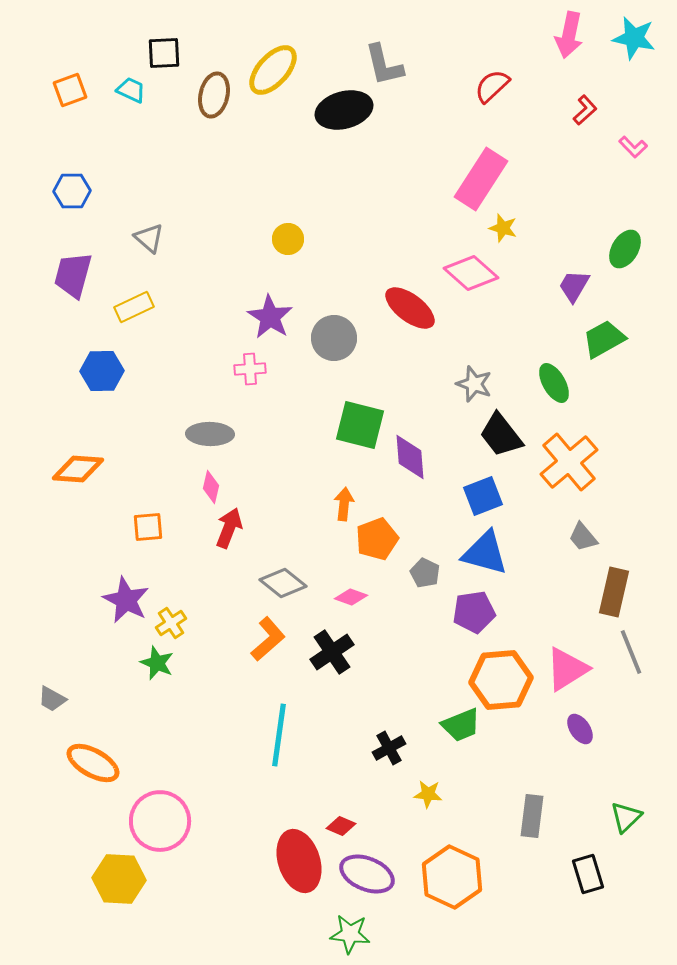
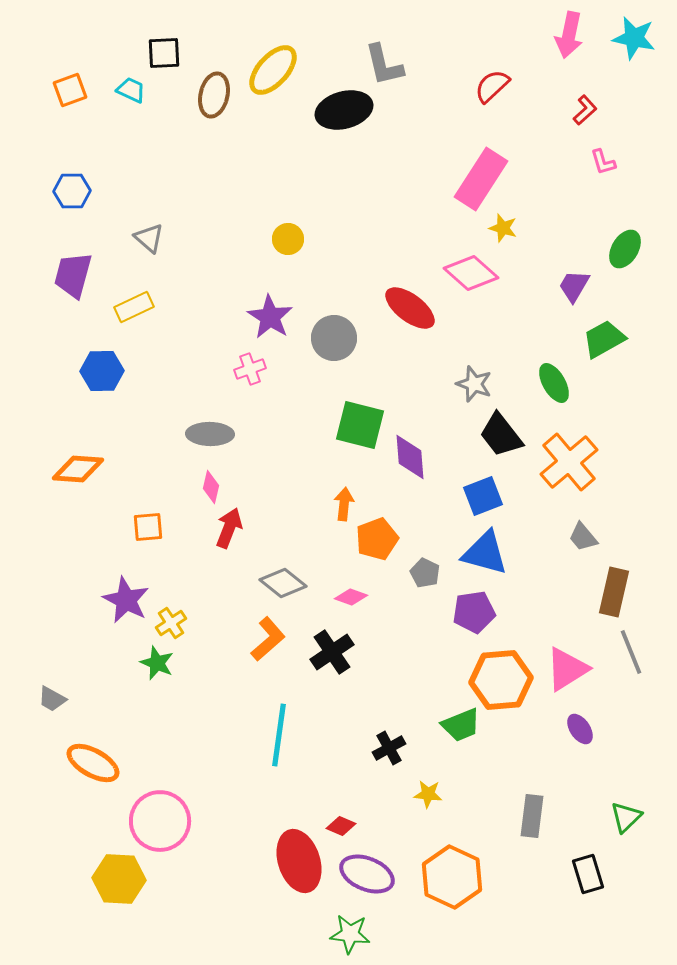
pink L-shape at (633, 147): moved 30 px left, 15 px down; rotated 28 degrees clockwise
pink cross at (250, 369): rotated 16 degrees counterclockwise
